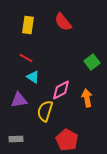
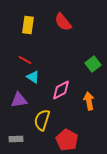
red line: moved 1 px left, 2 px down
green square: moved 1 px right, 2 px down
orange arrow: moved 2 px right, 3 px down
yellow semicircle: moved 3 px left, 9 px down
